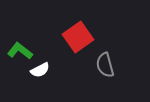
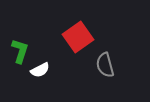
green L-shape: rotated 70 degrees clockwise
